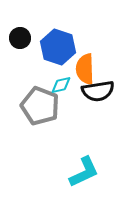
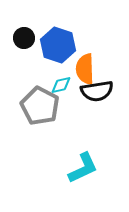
black circle: moved 4 px right
blue hexagon: moved 2 px up
black semicircle: moved 1 px left
gray pentagon: rotated 6 degrees clockwise
cyan L-shape: moved 1 px left, 4 px up
